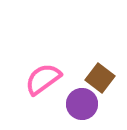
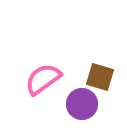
brown square: moved 1 px up; rotated 20 degrees counterclockwise
